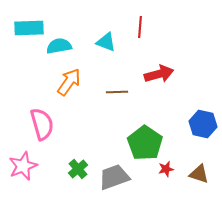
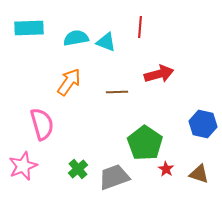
cyan semicircle: moved 17 px right, 8 px up
red star: rotated 28 degrees counterclockwise
